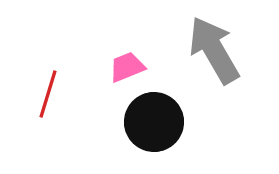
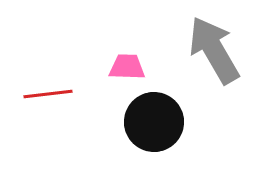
pink trapezoid: rotated 24 degrees clockwise
red line: rotated 66 degrees clockwise
